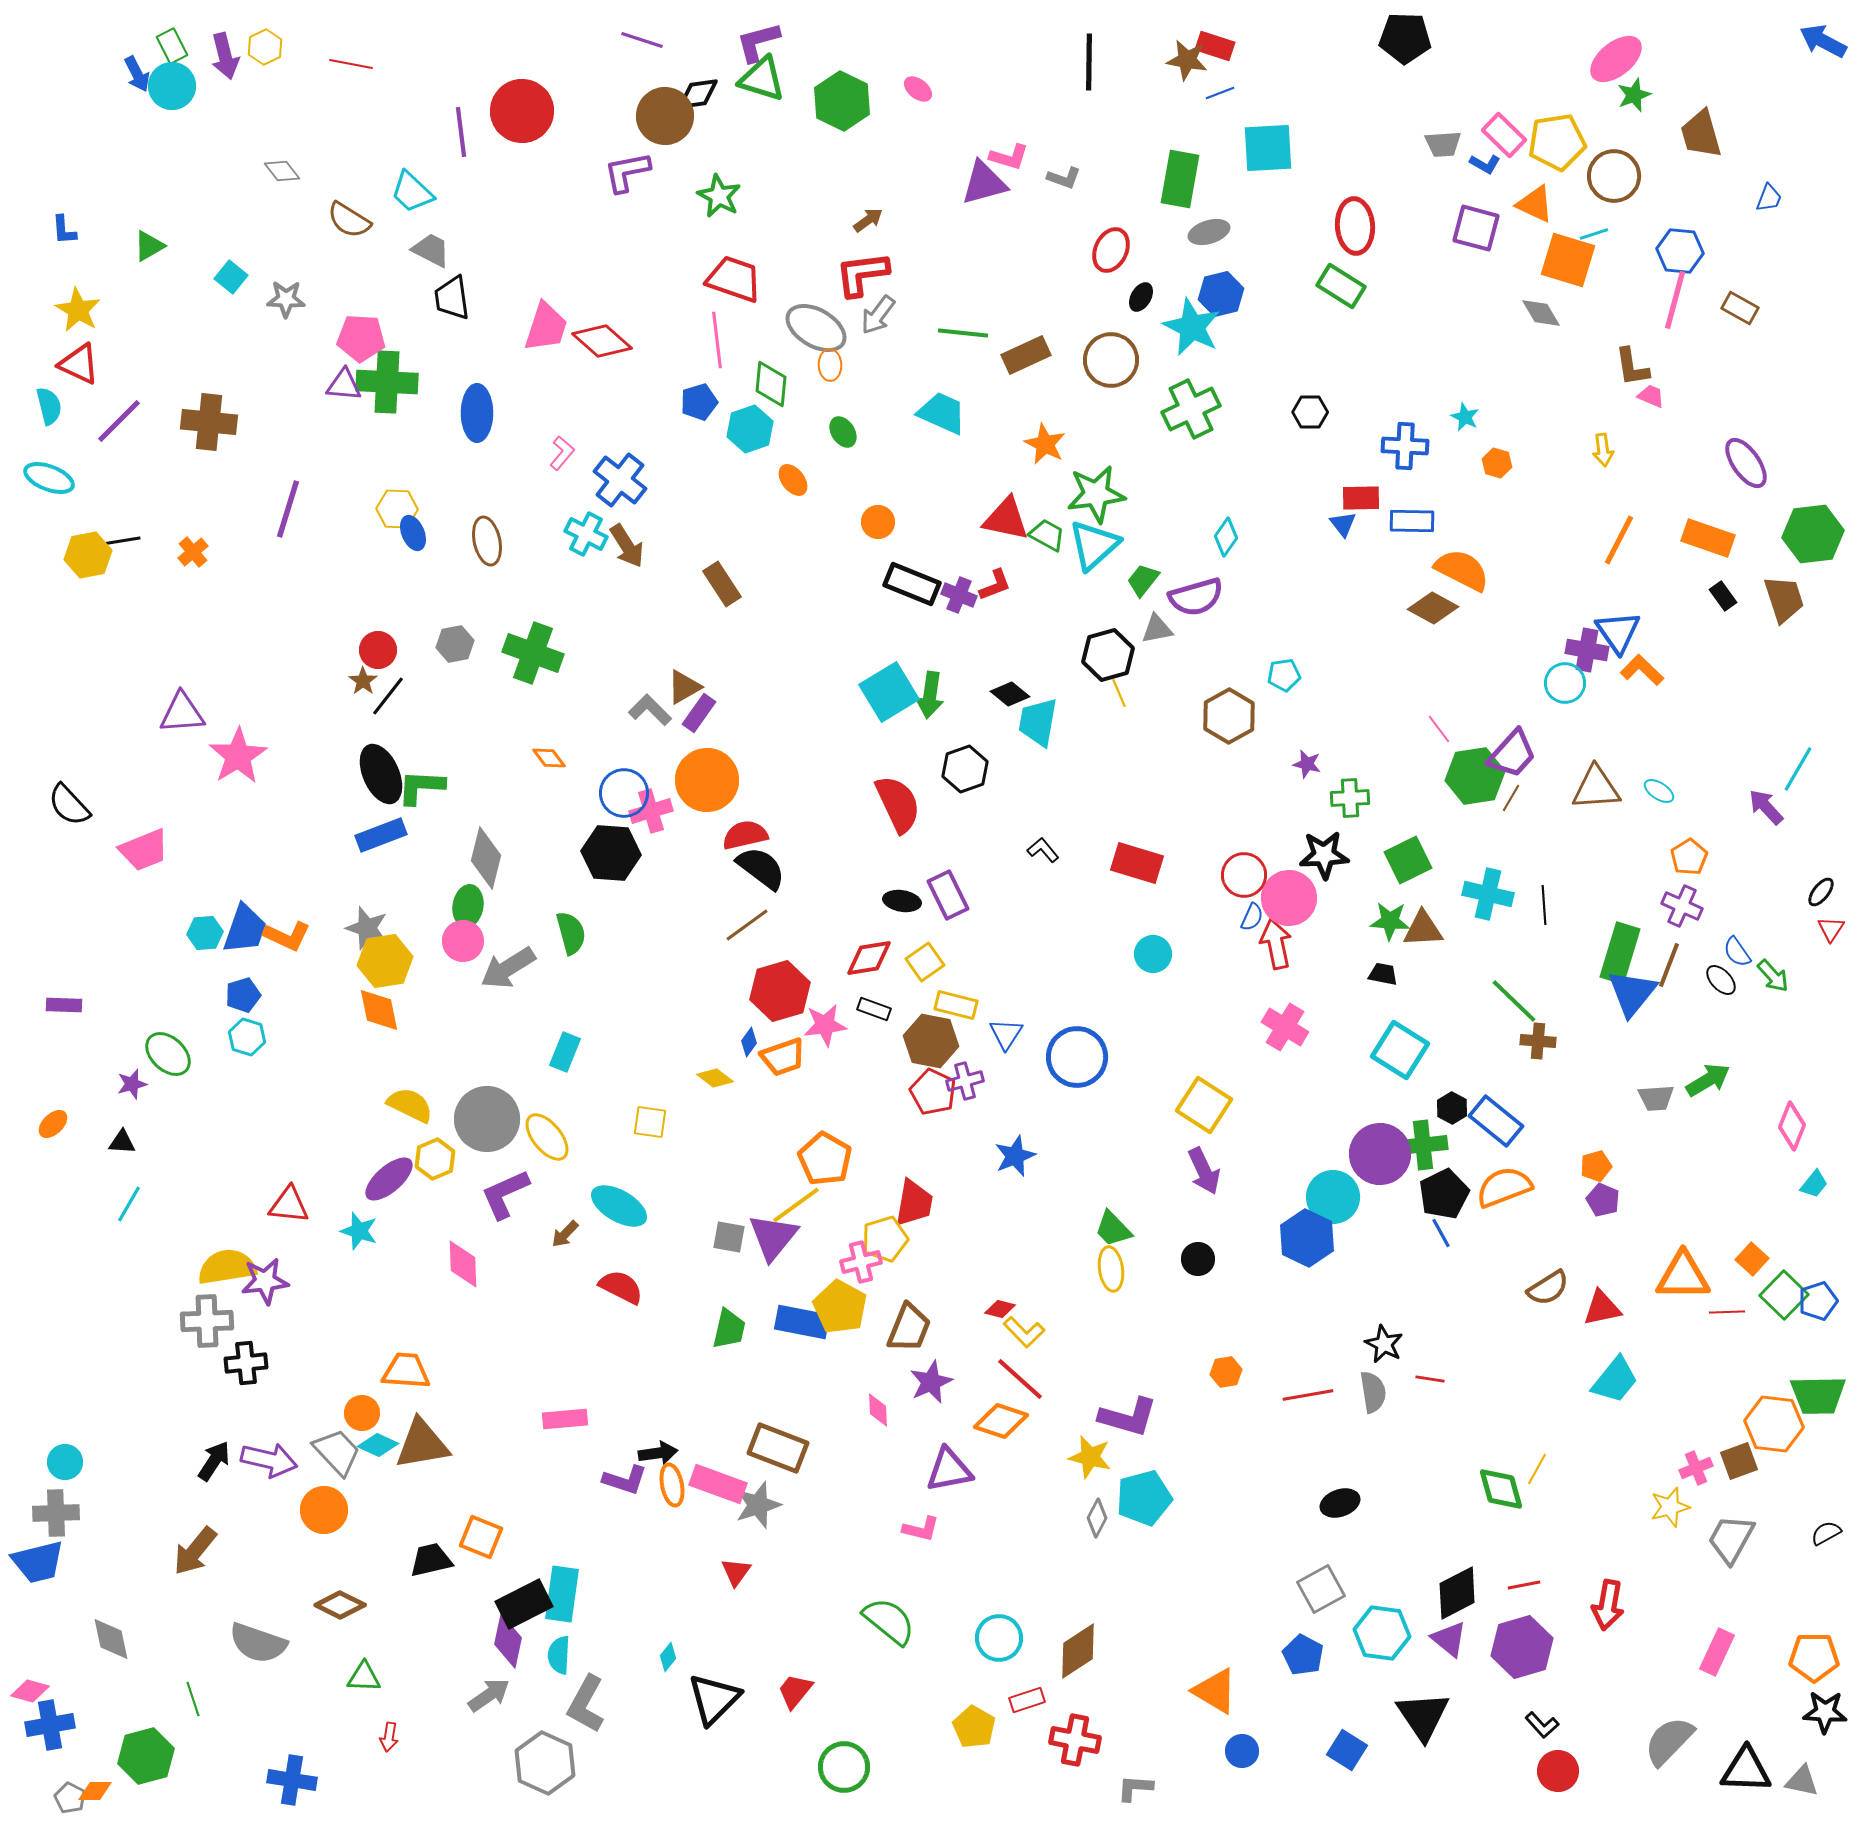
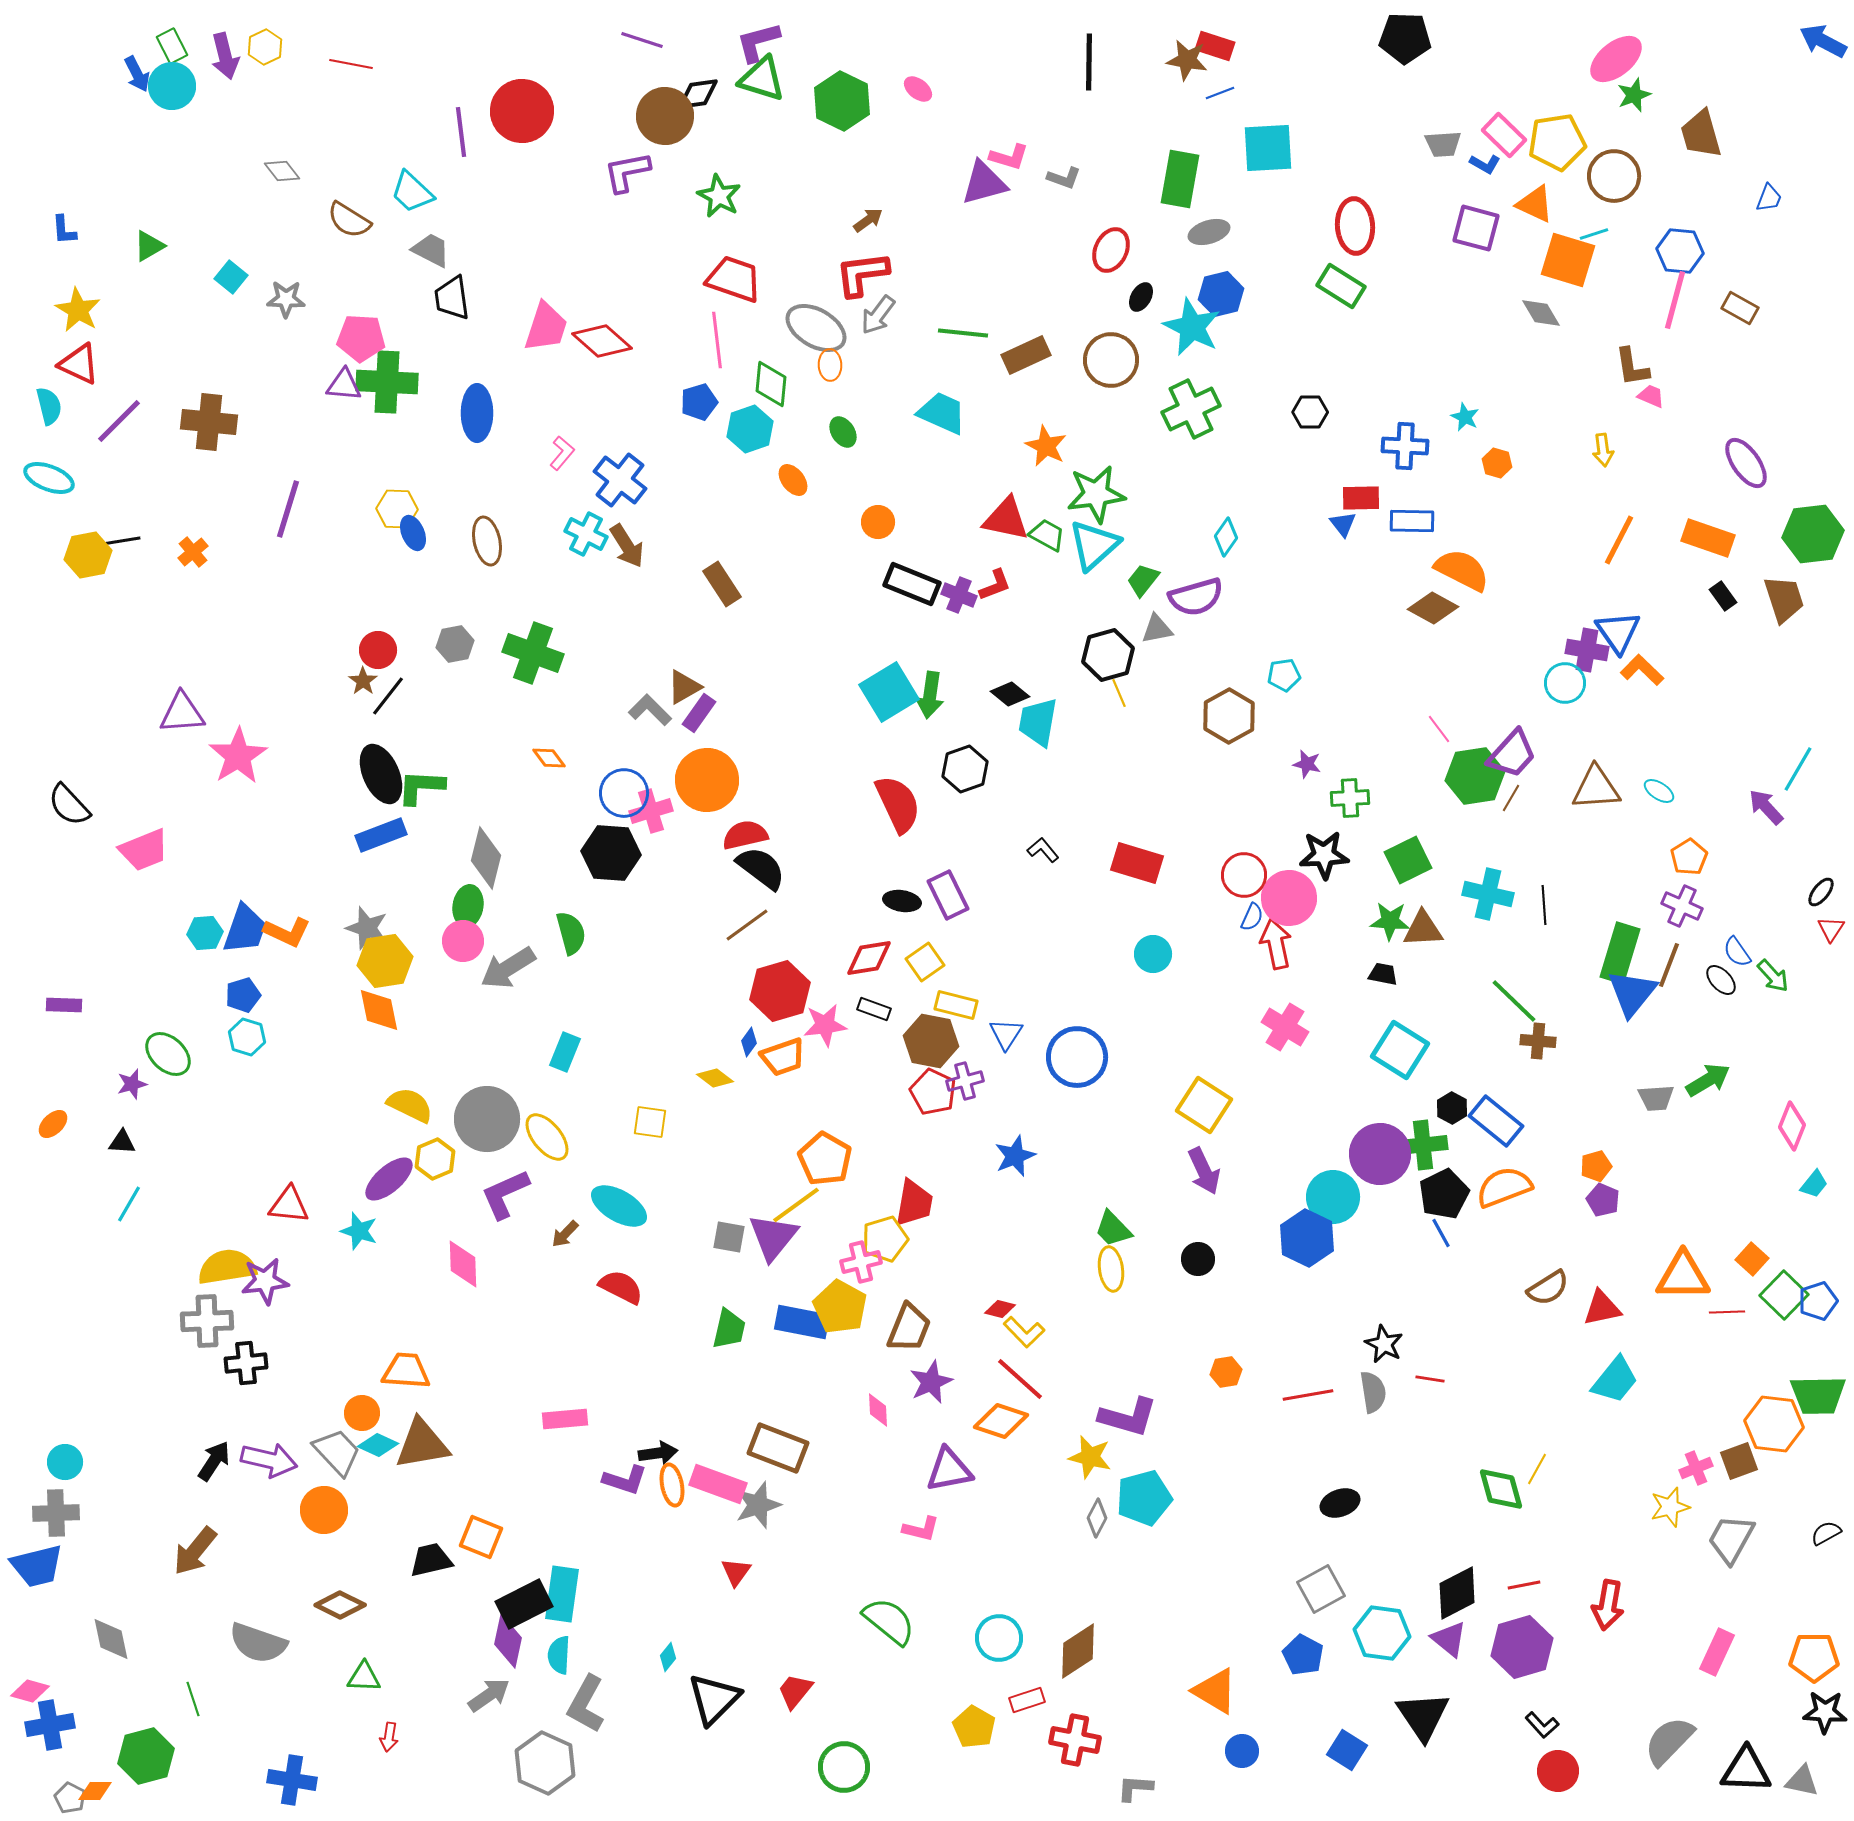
orange star at (1045, 444): moved 1 px right, 2 px down
orange L-shape at (287, 936): moved 4 px up
blue trapezoid at (38, 1562): moved 1 px left, 4 px down
